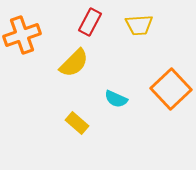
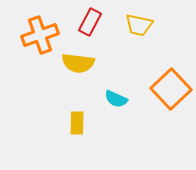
yellow trapezoid: rotated 16 degrees clockwise
orange cross: moved 18 px right
yellow semicircle: moved 4 px right; rotated 52 degrees clockwise
yellow rectangle: rotated 50 degrees clockwise
